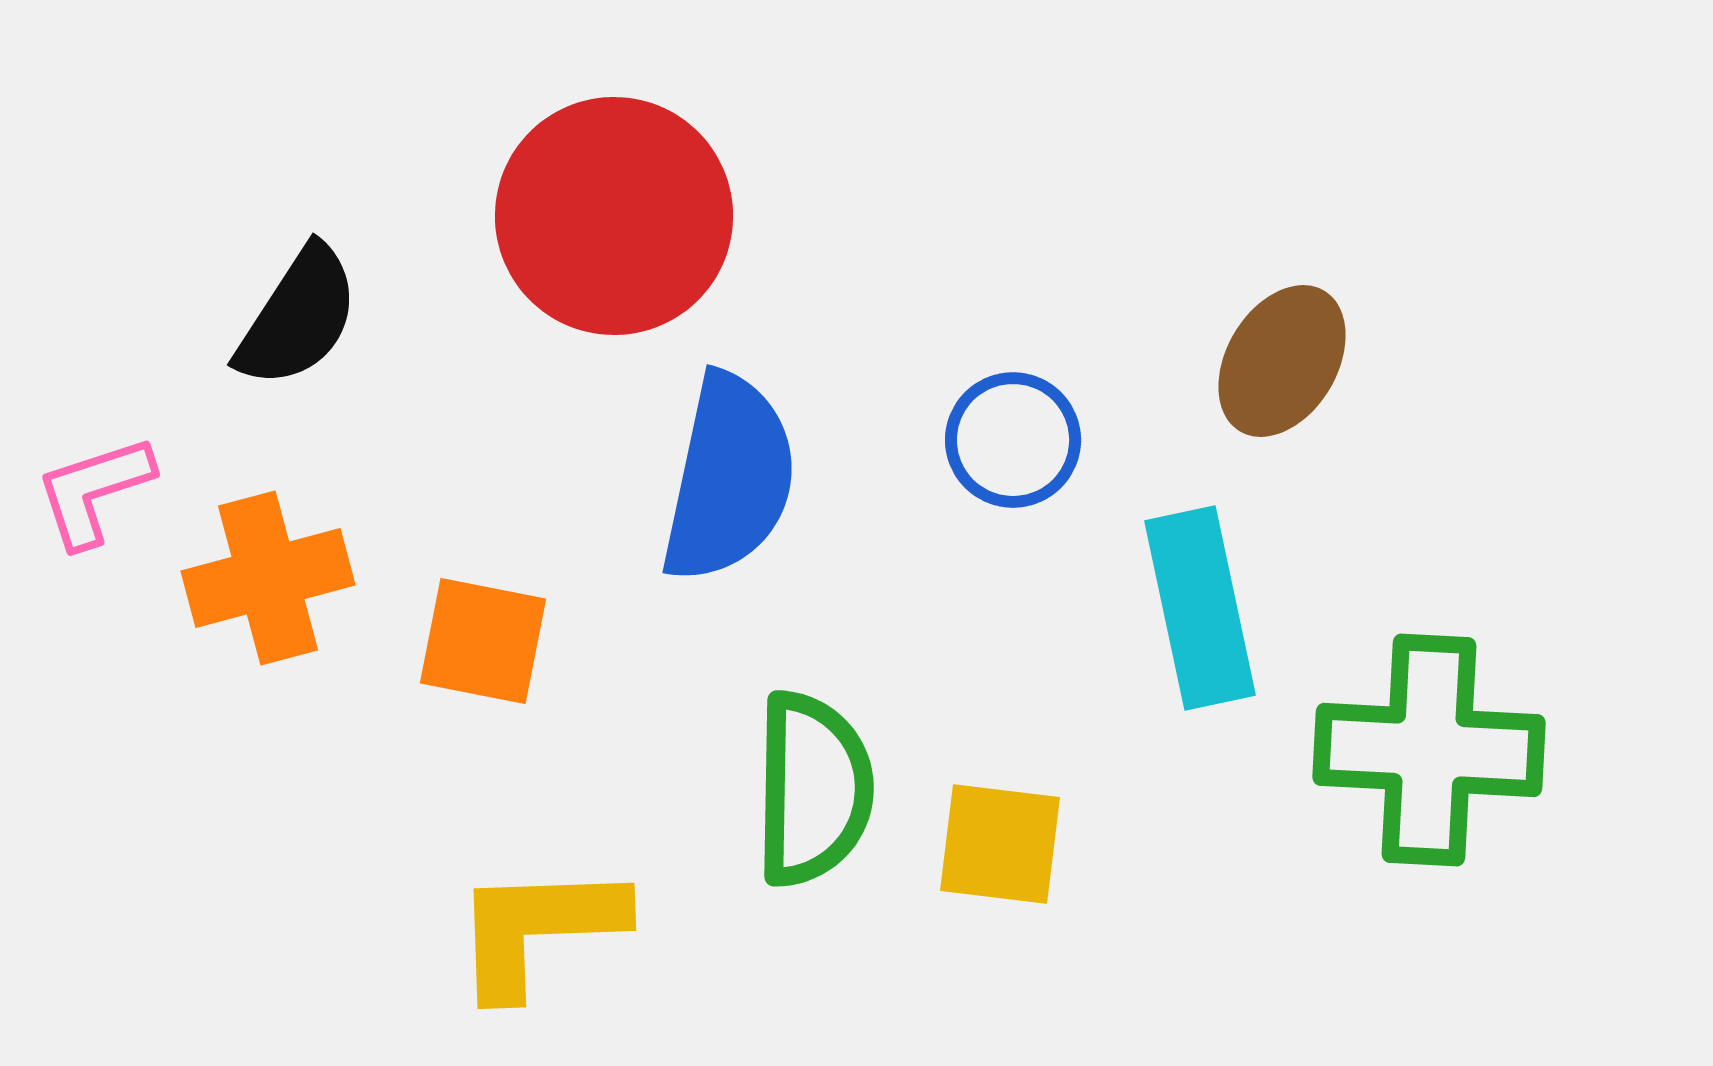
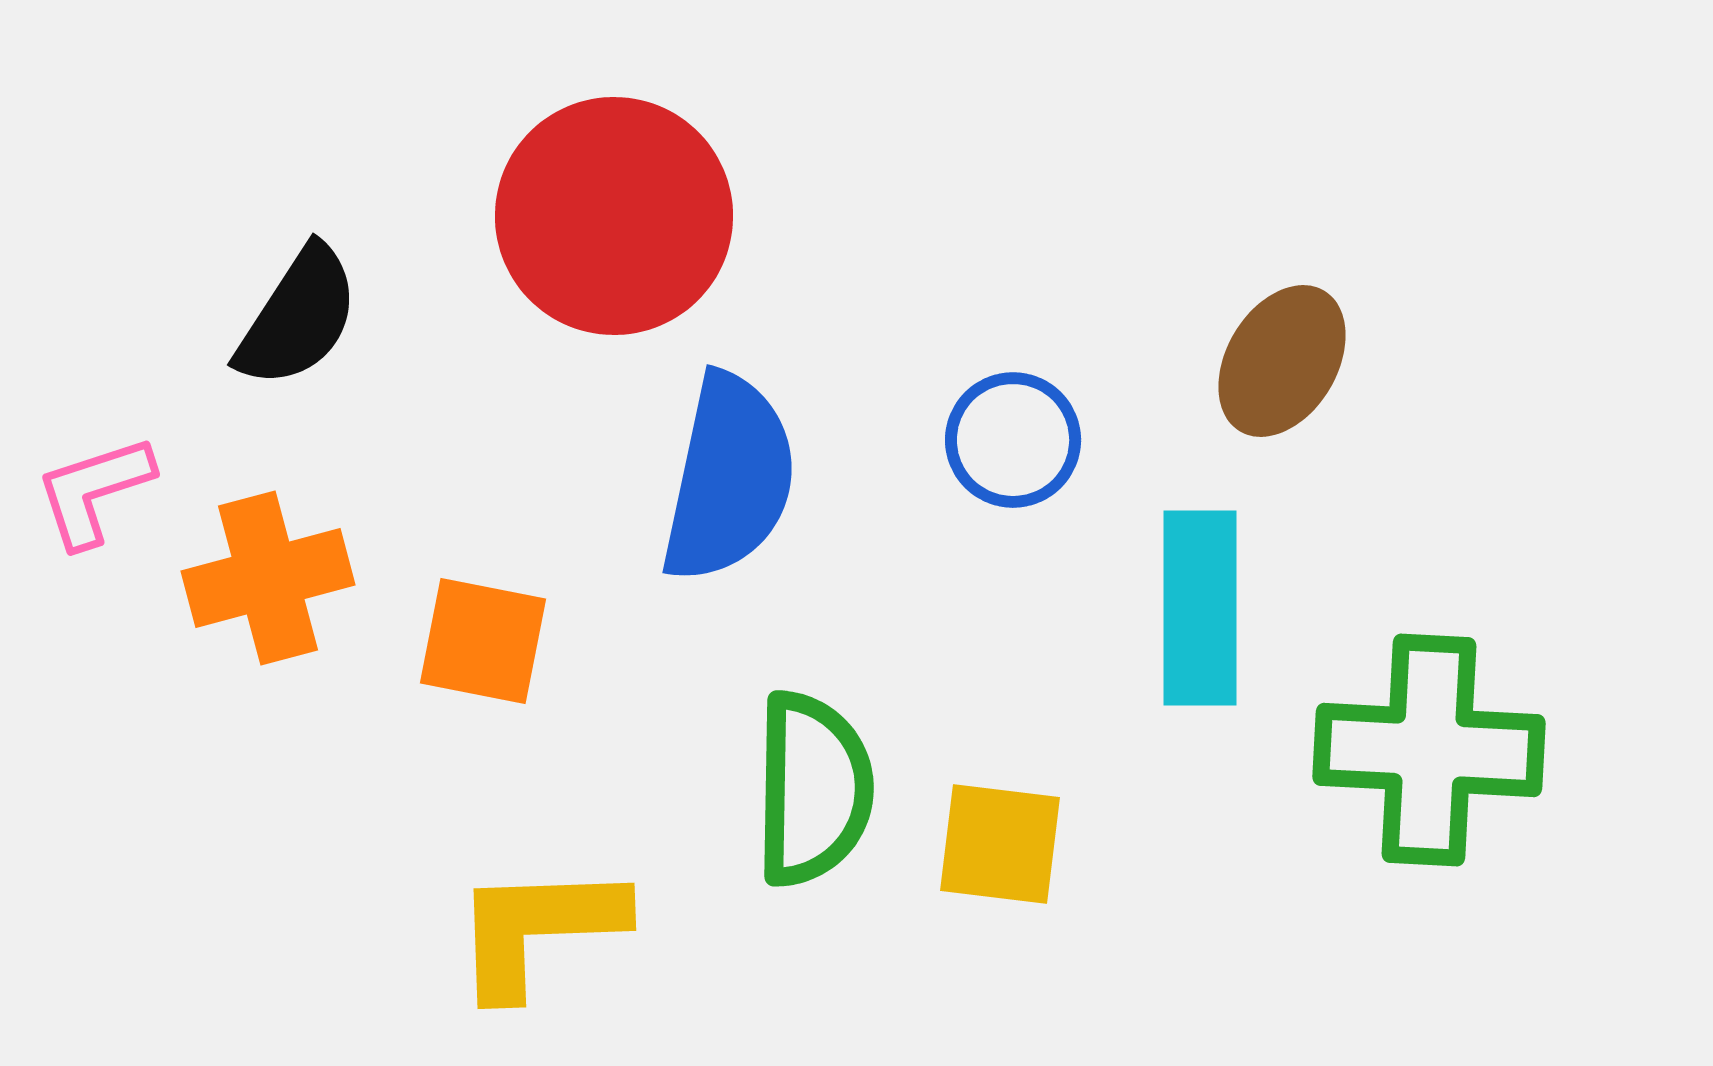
cyan rectangle: rotated 12 degrees clockwise
